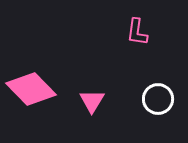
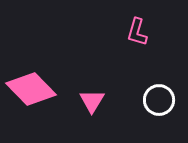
pink L-shape: rotated 8 degrees clockwise
white circle: moved 1 px right, 1 px down
